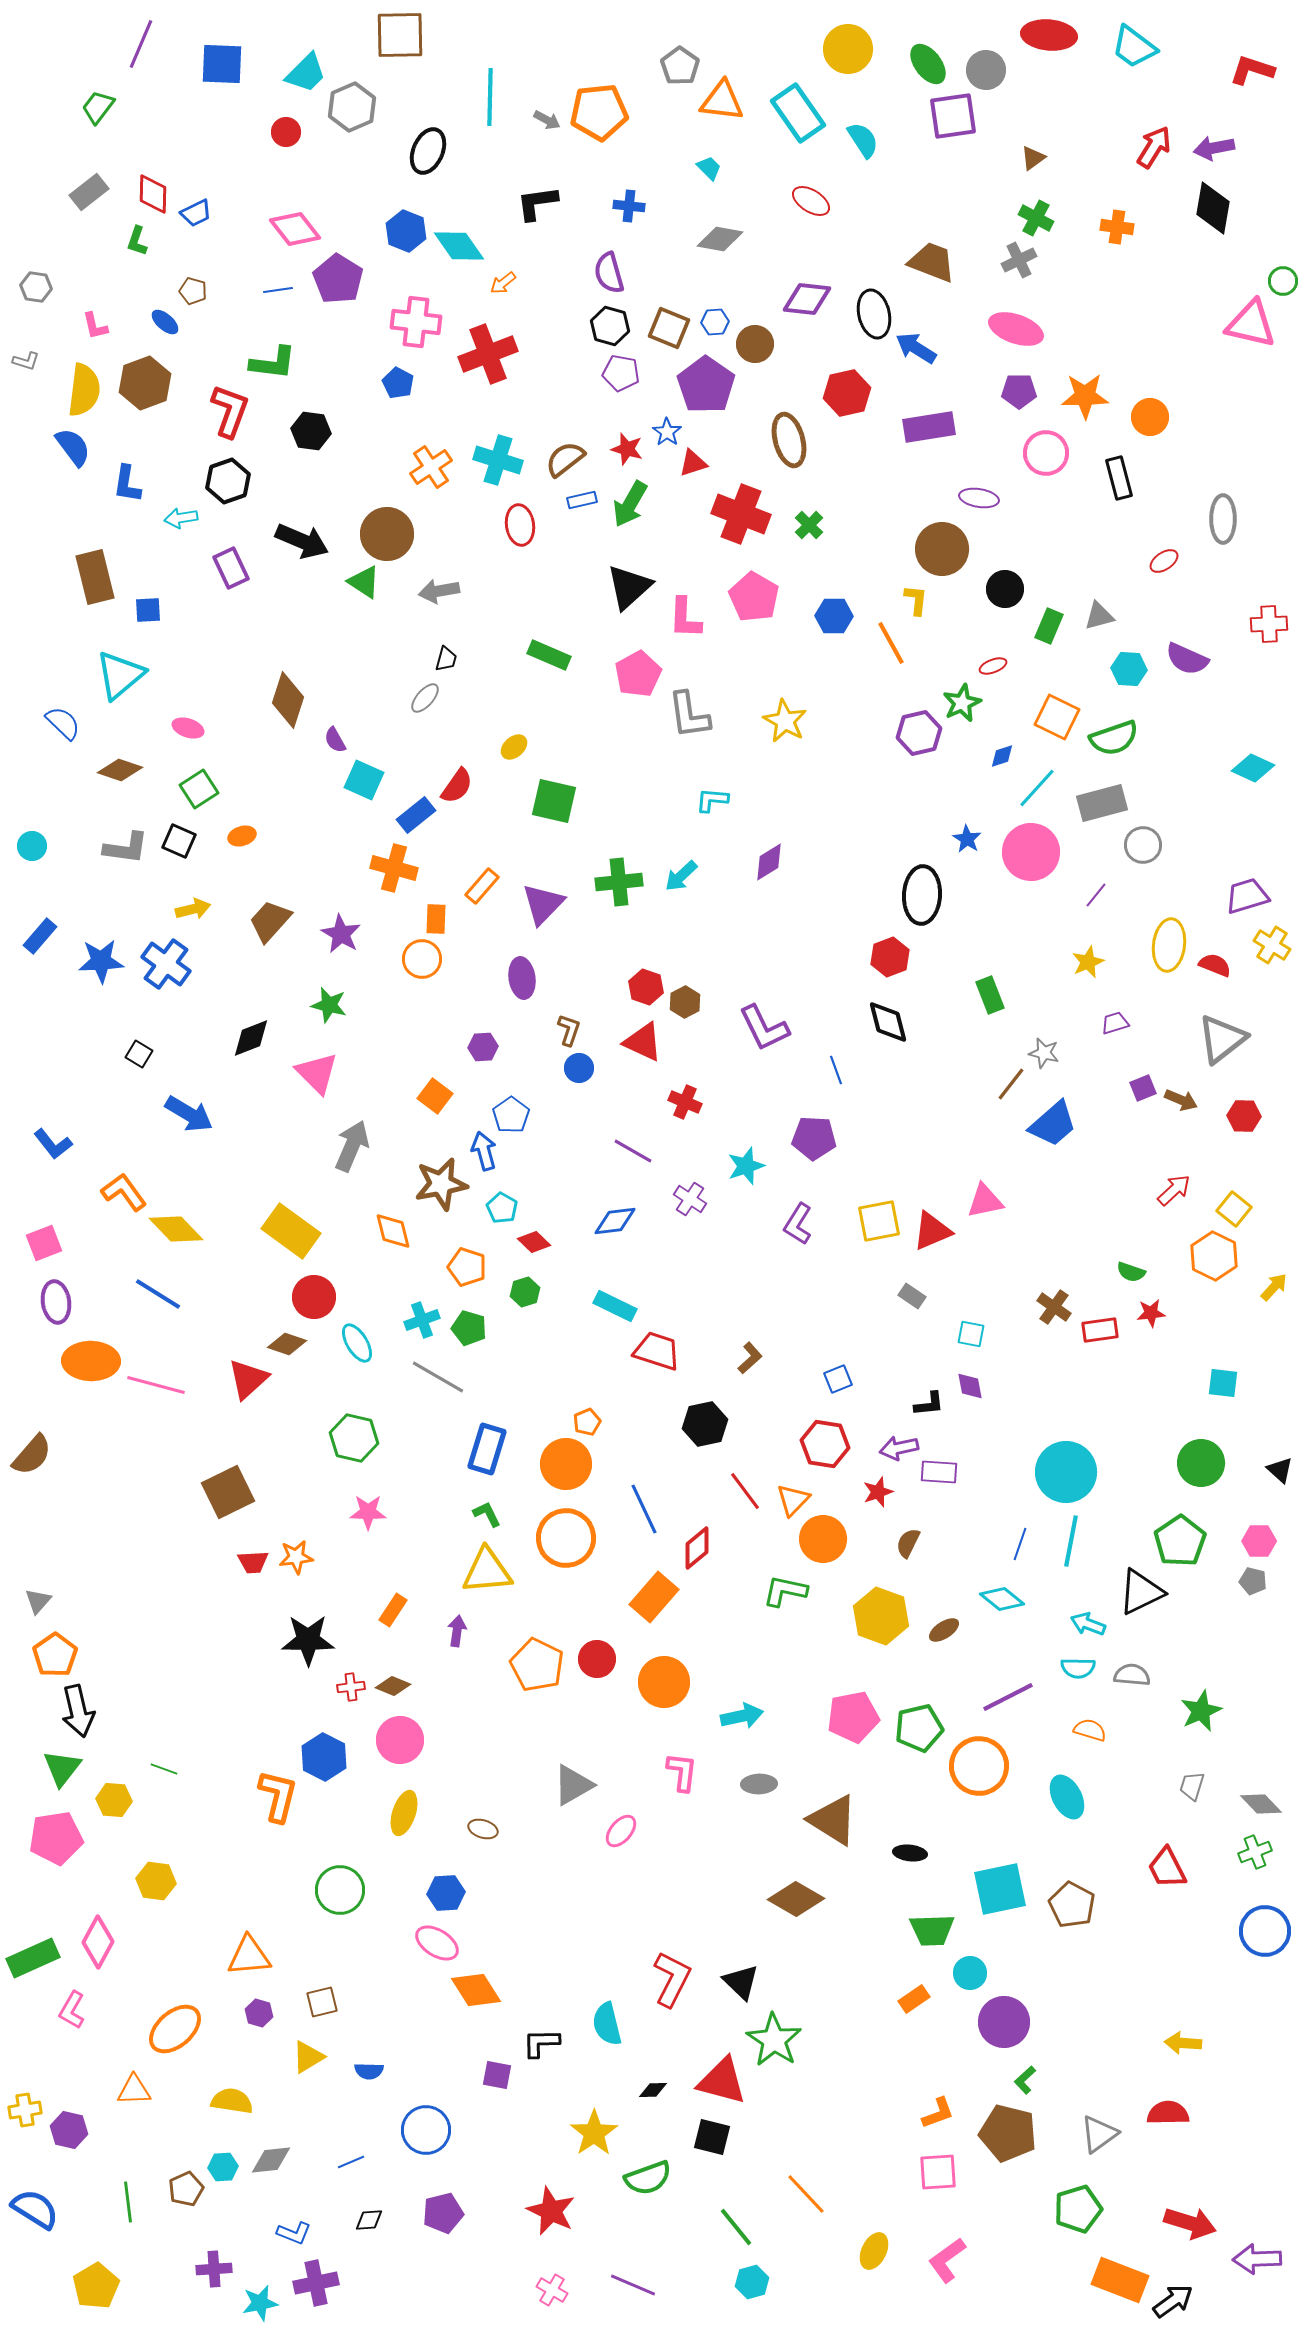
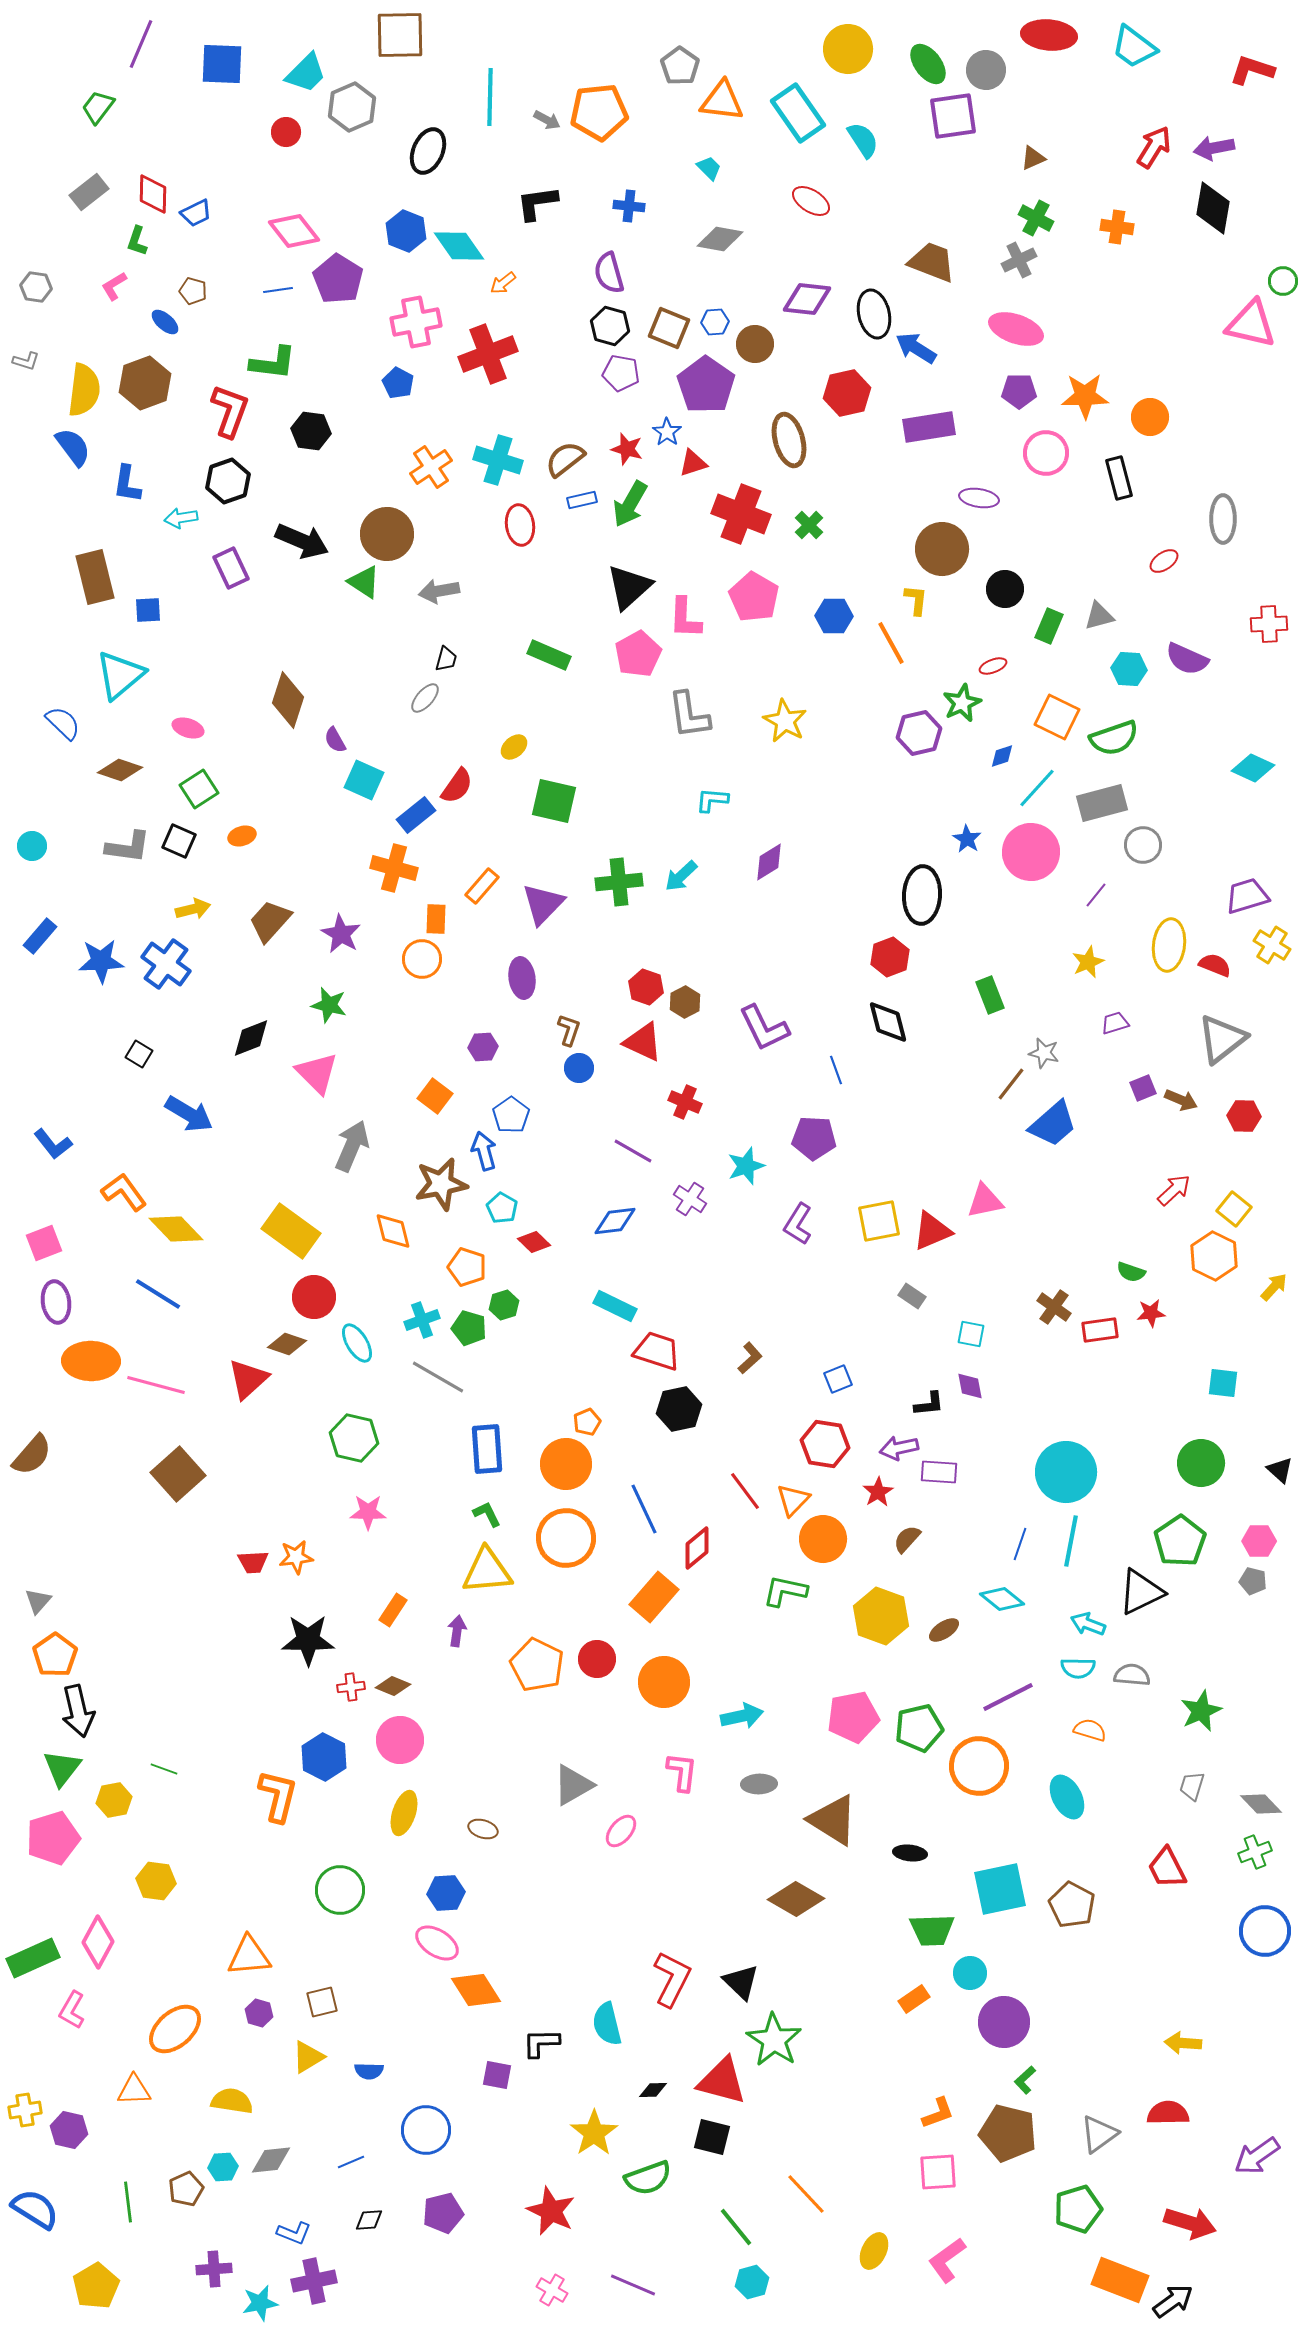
brown triangle at (1033, 158): rotated 12 degrees clockwise
pink diamond at (295, 229): moved 1 px left, 2 px down
pink cross at (416, 322): rotated 18 degrees counterclockwise
pink L-shape at (95, 326): moved 19 px right, 40 px up; rotated 72 degrees clockwise
pink pentagon at (638, 674): moved 20 px up
gray L-shape at (126, 848): moved 2 px right, 1 px up
green hexagon at (525, 1292): moved 21 px left, 13 px down
black hexagon at (705, 1424): moved 26 px left, 15 px up
blue rectangle at (487, 1449): rotated 21 degrees counterclockwise
brown square at (228, 1492): moved 50 px left, 18 px up; rotated 16 degrees counterclockwise
red star at (878, 1492): rotated 12 degrees counterclockwise
brown semicircle at (908, 1543): moved 1 px left, 4 px up; rotated 16 degrees clockwise
yellow hexagon at (114, 1800): rotated 16 degrees counterclockwise
pink pentagon at (56, 1838): moved 3 px left; rotated 8 degrees counterclockwise
purple arrow at (1257, 2259): moved 103 px up; rotated 33 degrees counterclockwise
purple cross at (316, 2283): moved 2 px left, 2 px up
